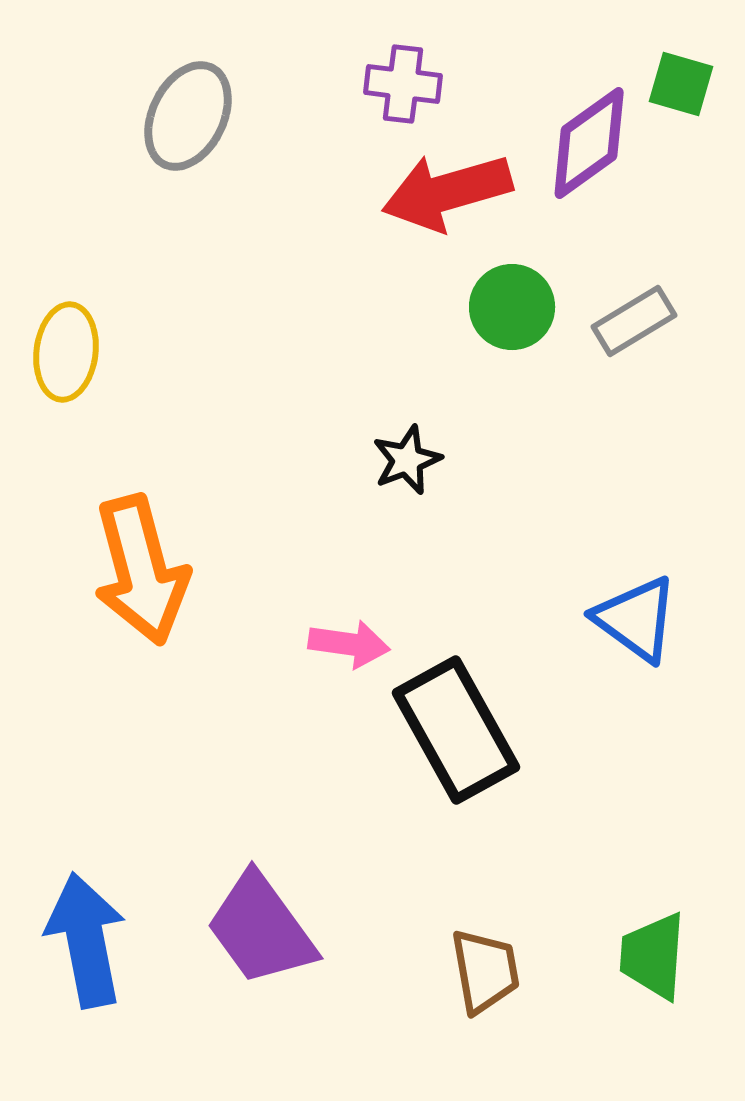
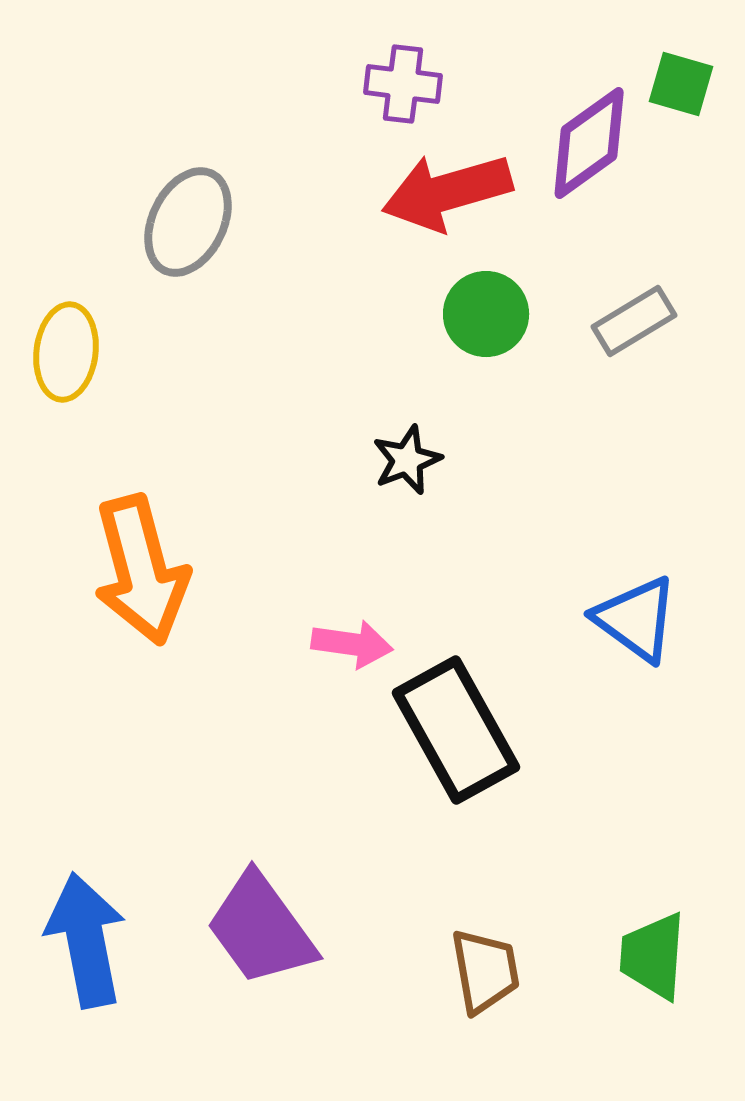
gray ellipse: moved 106 px down
green circle: moved 26 px left, 7 px down
pink arrow: moved 3 px right
